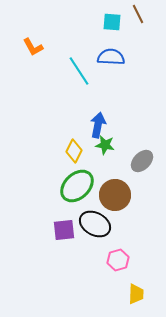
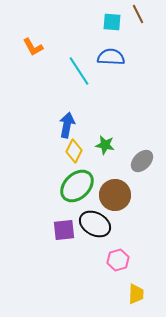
blue arrow: moved 31 px left
